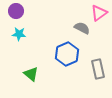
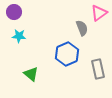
purple circle: moved 2 px left, 1 px down
gray semicircle: rotated 42 degrees clockwise
cyan star: moved 2 px down
